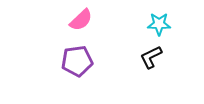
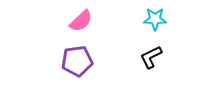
pink semicircle: moved 1 px down
cyan star: moved 4 px left, 5 px up
